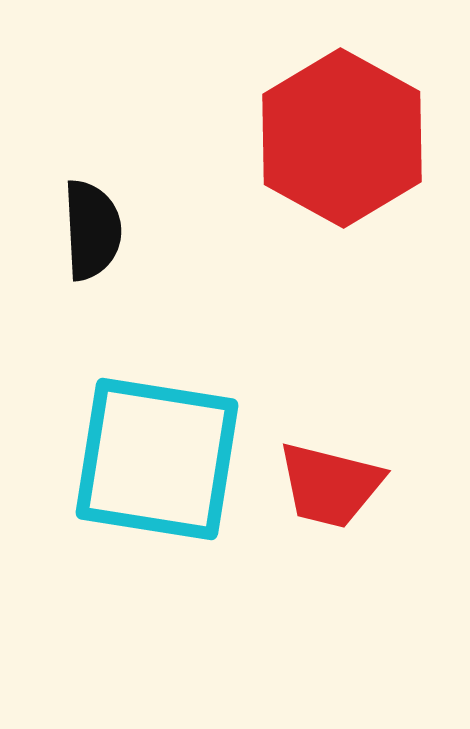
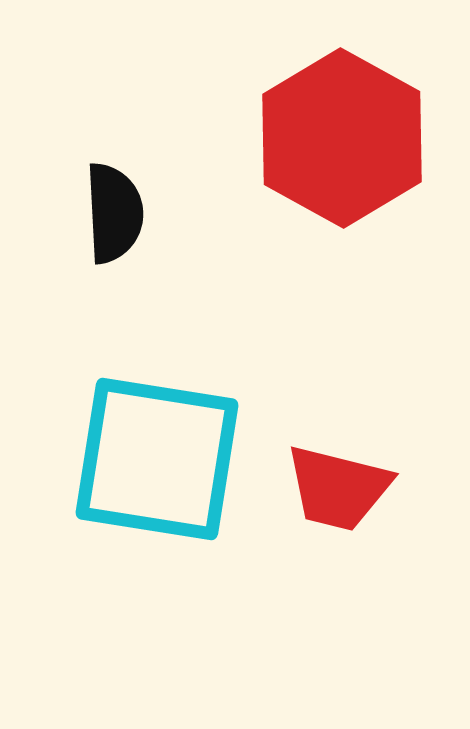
black semicircle: moved 22 px right, 17 px up
red trapezoid: moved 8 px right, 3 px down
